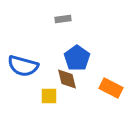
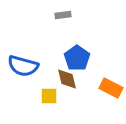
gray rectangle: moved 4 px up
